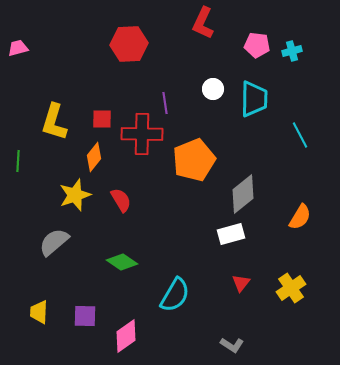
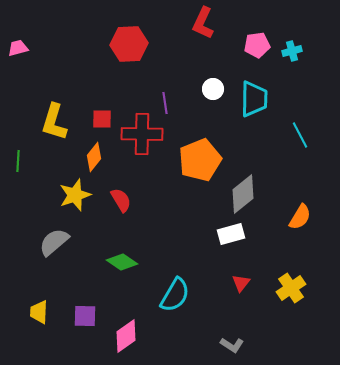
pink pentagon: rotated 15 degrees counterclockwise
orange pentagon: moved 6 px right
